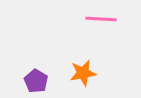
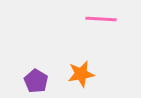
orange star: moved 2 px left, 1 px down
